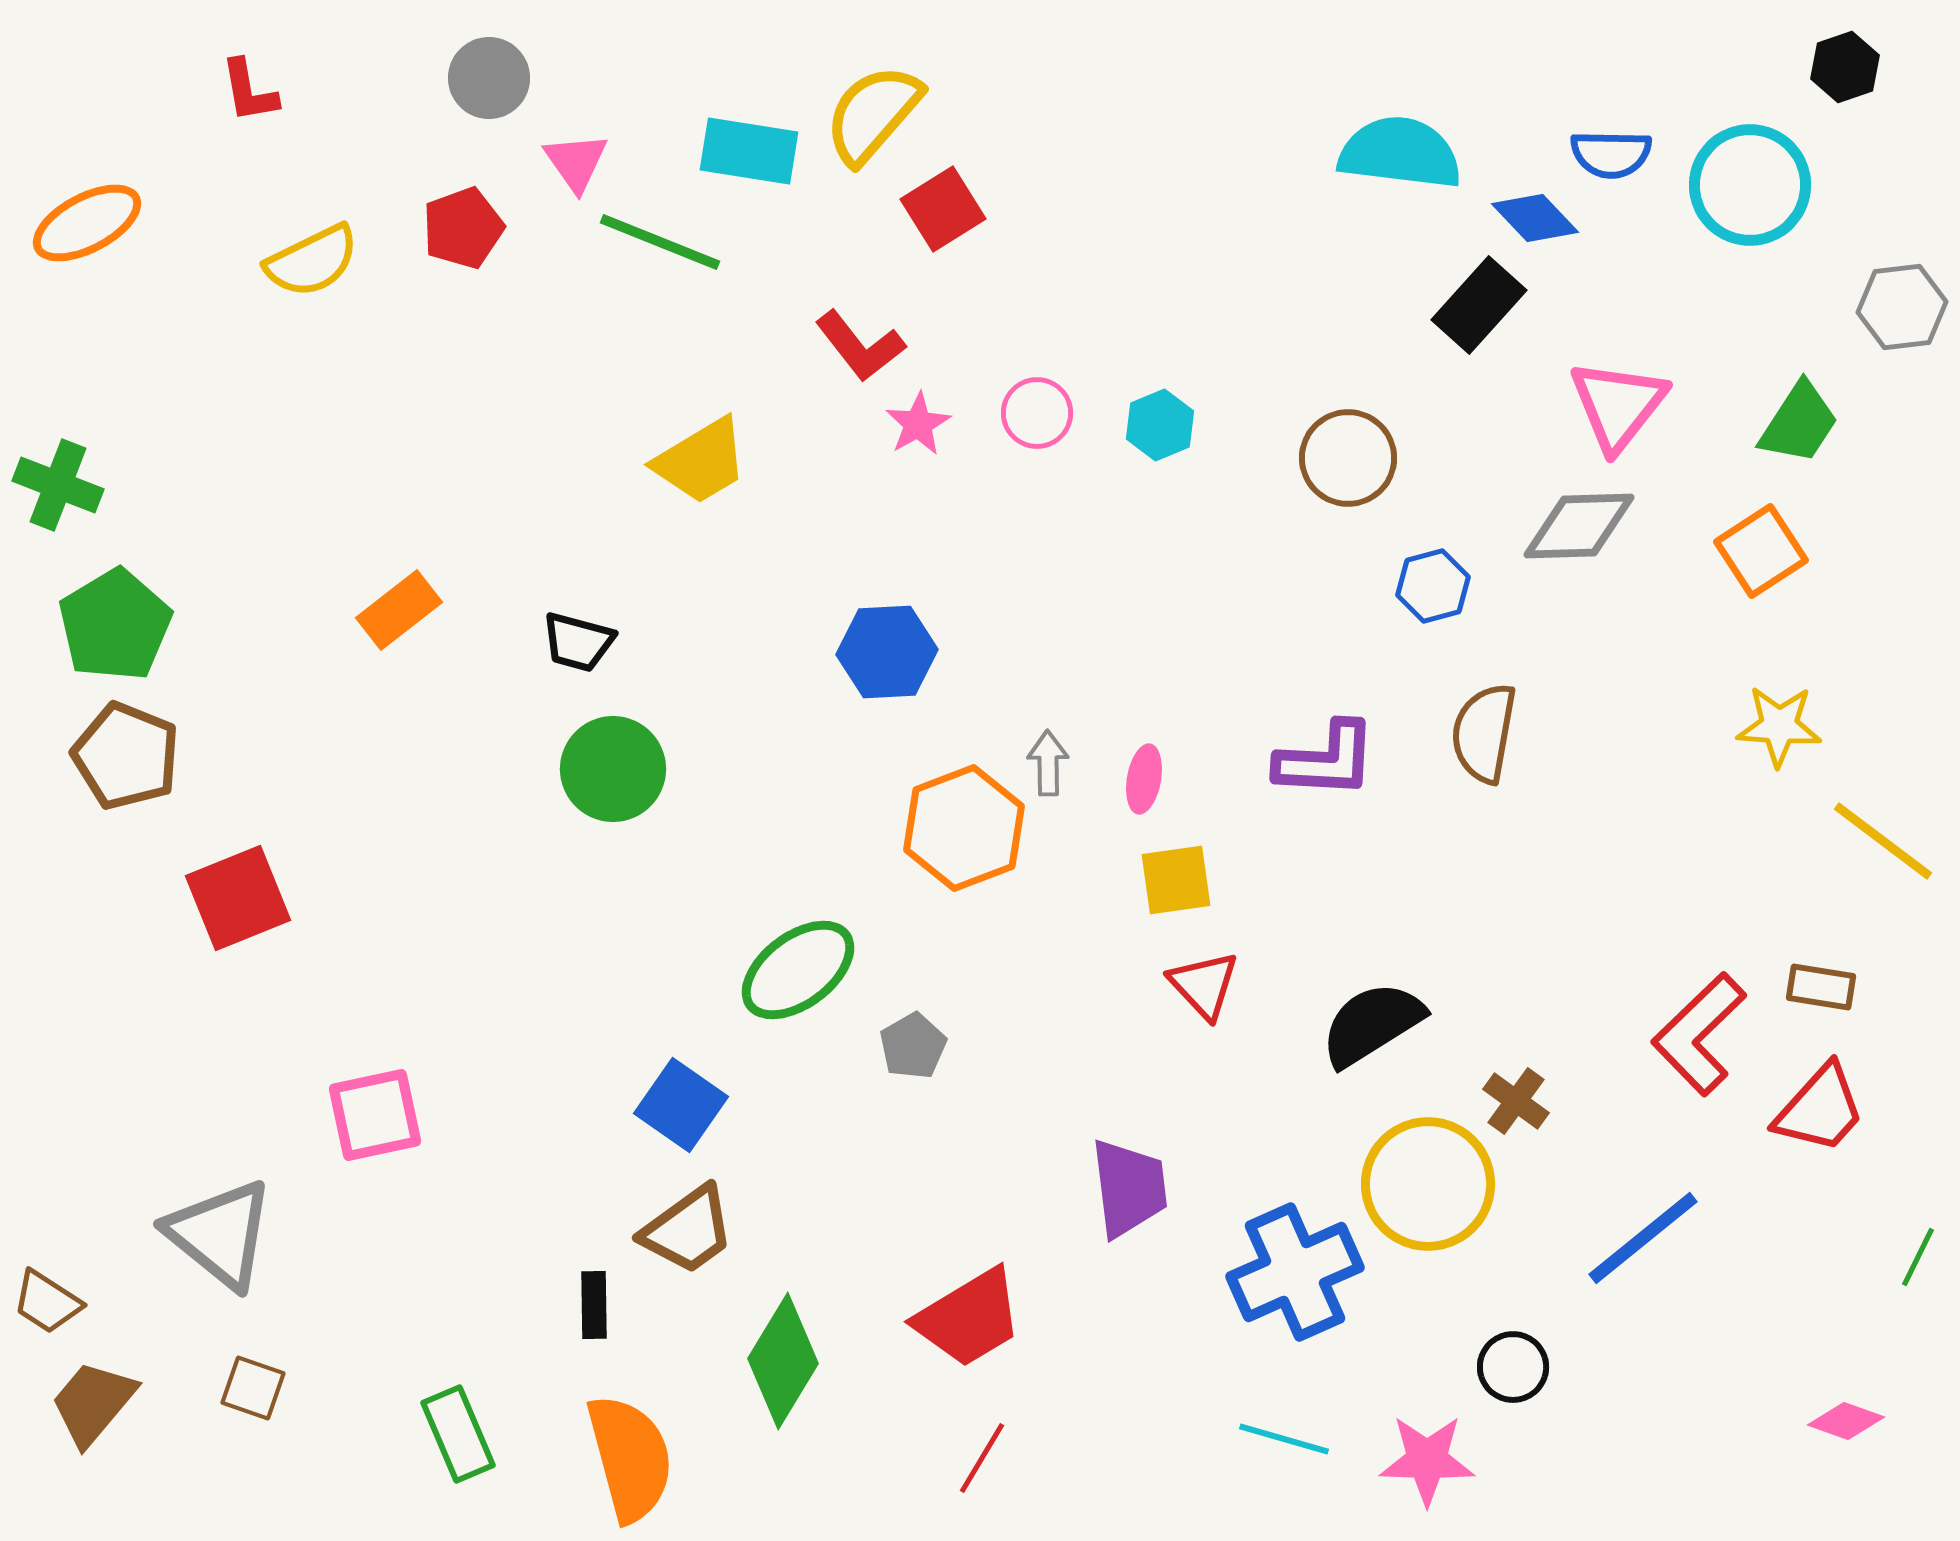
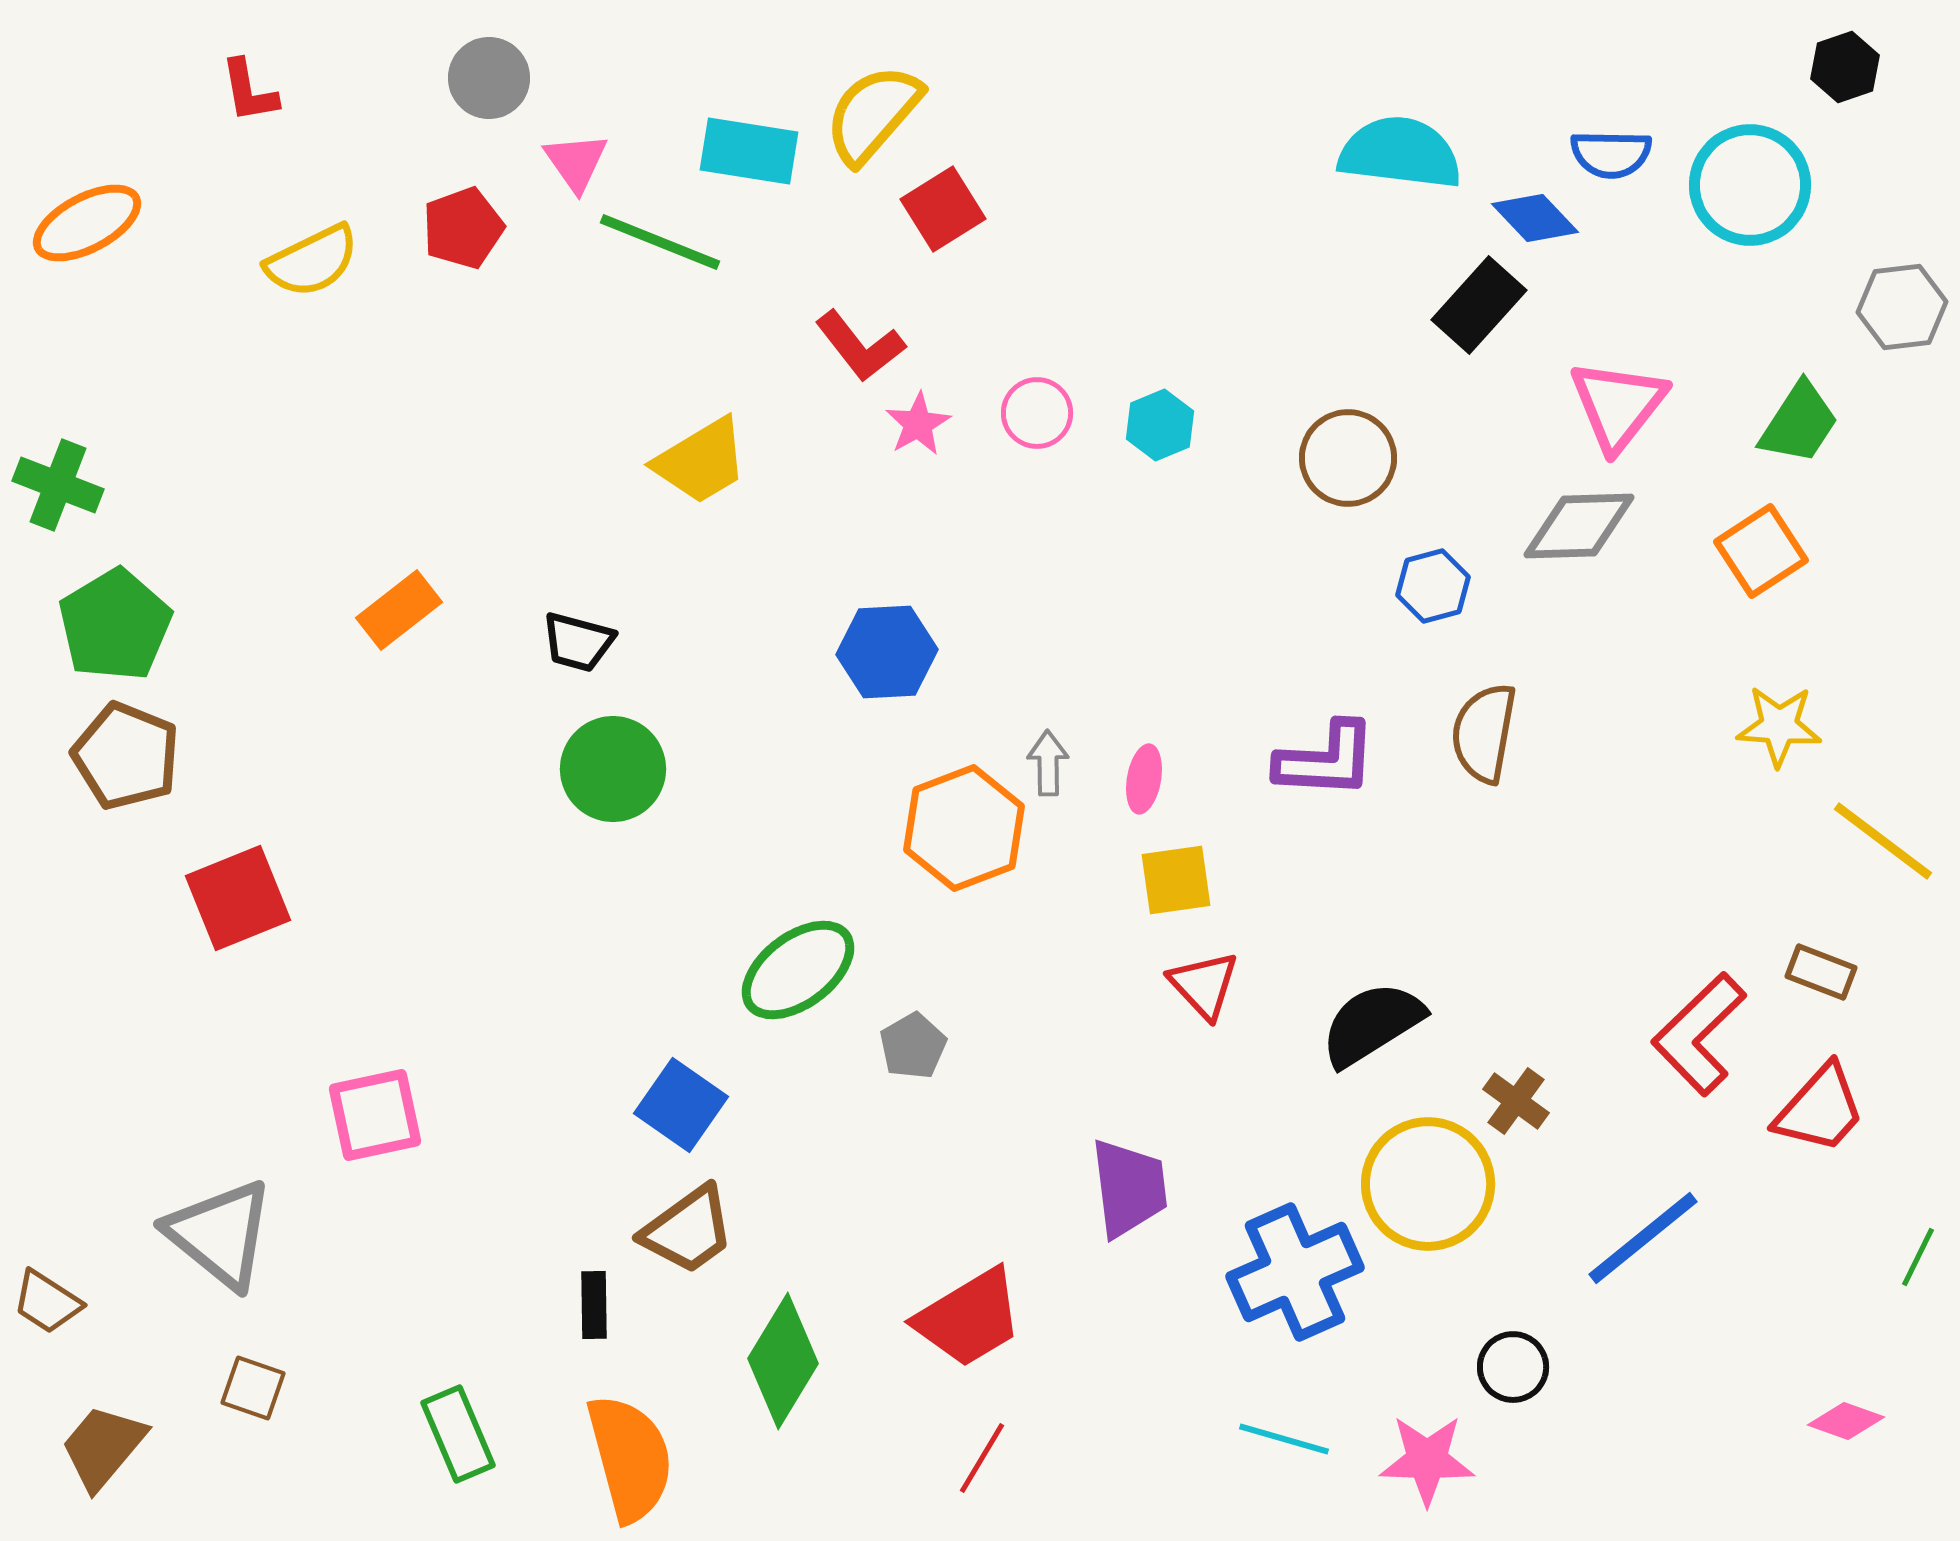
brown rectangle at (1821, 987): moved 15 px up; rotated 12 degrees clockwise
brown trapezoid at (93, 1403): moved 10 px right, 44 px down
